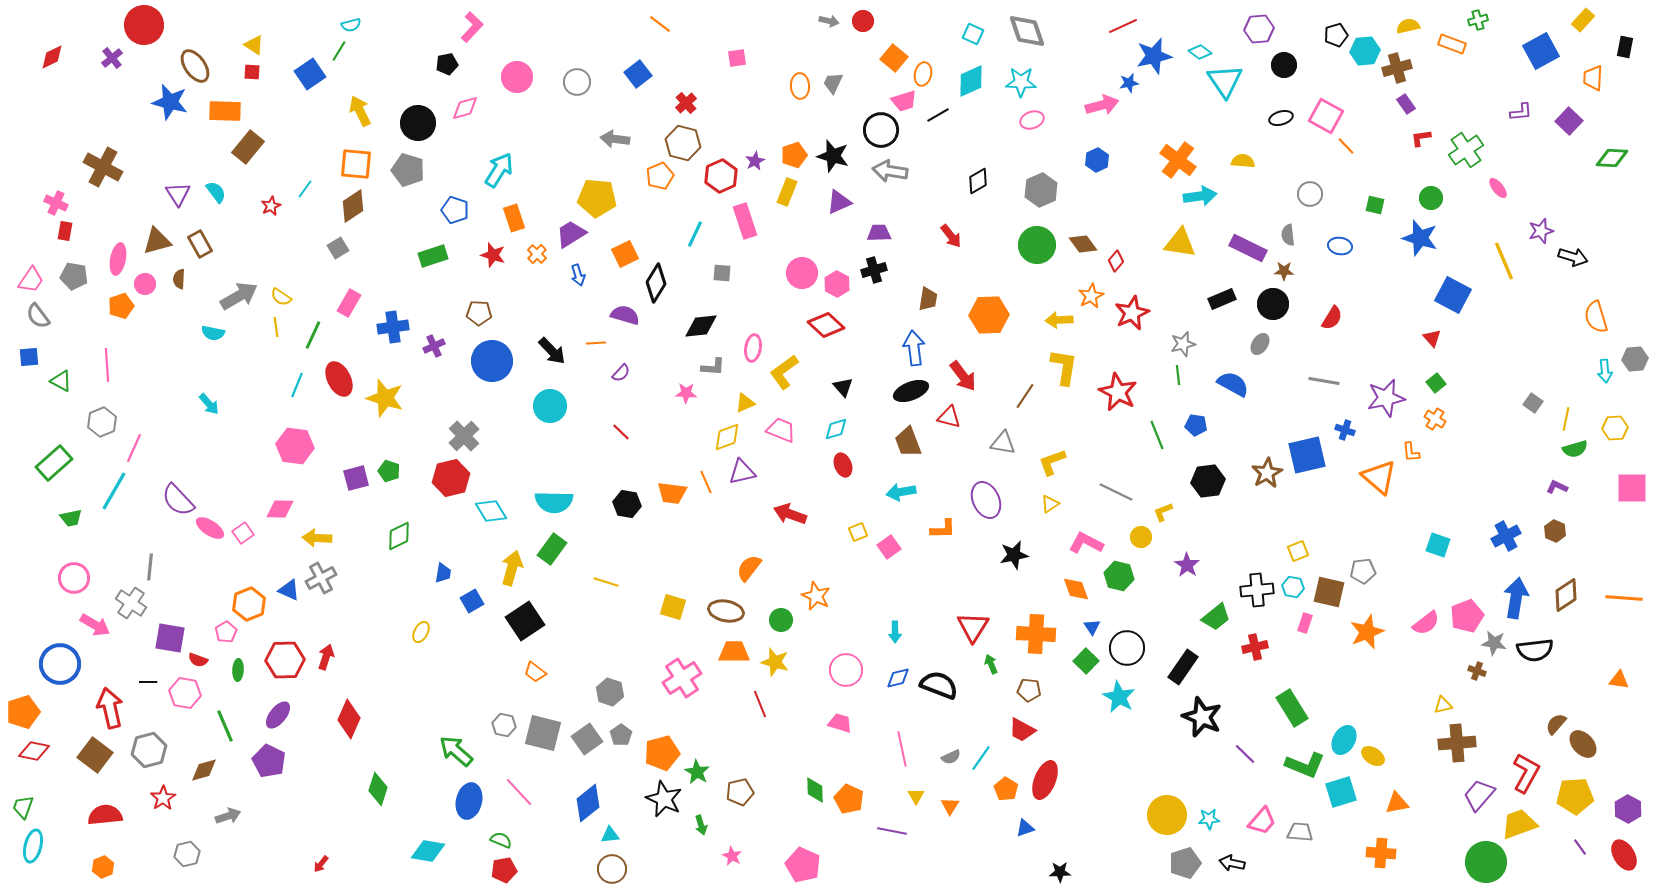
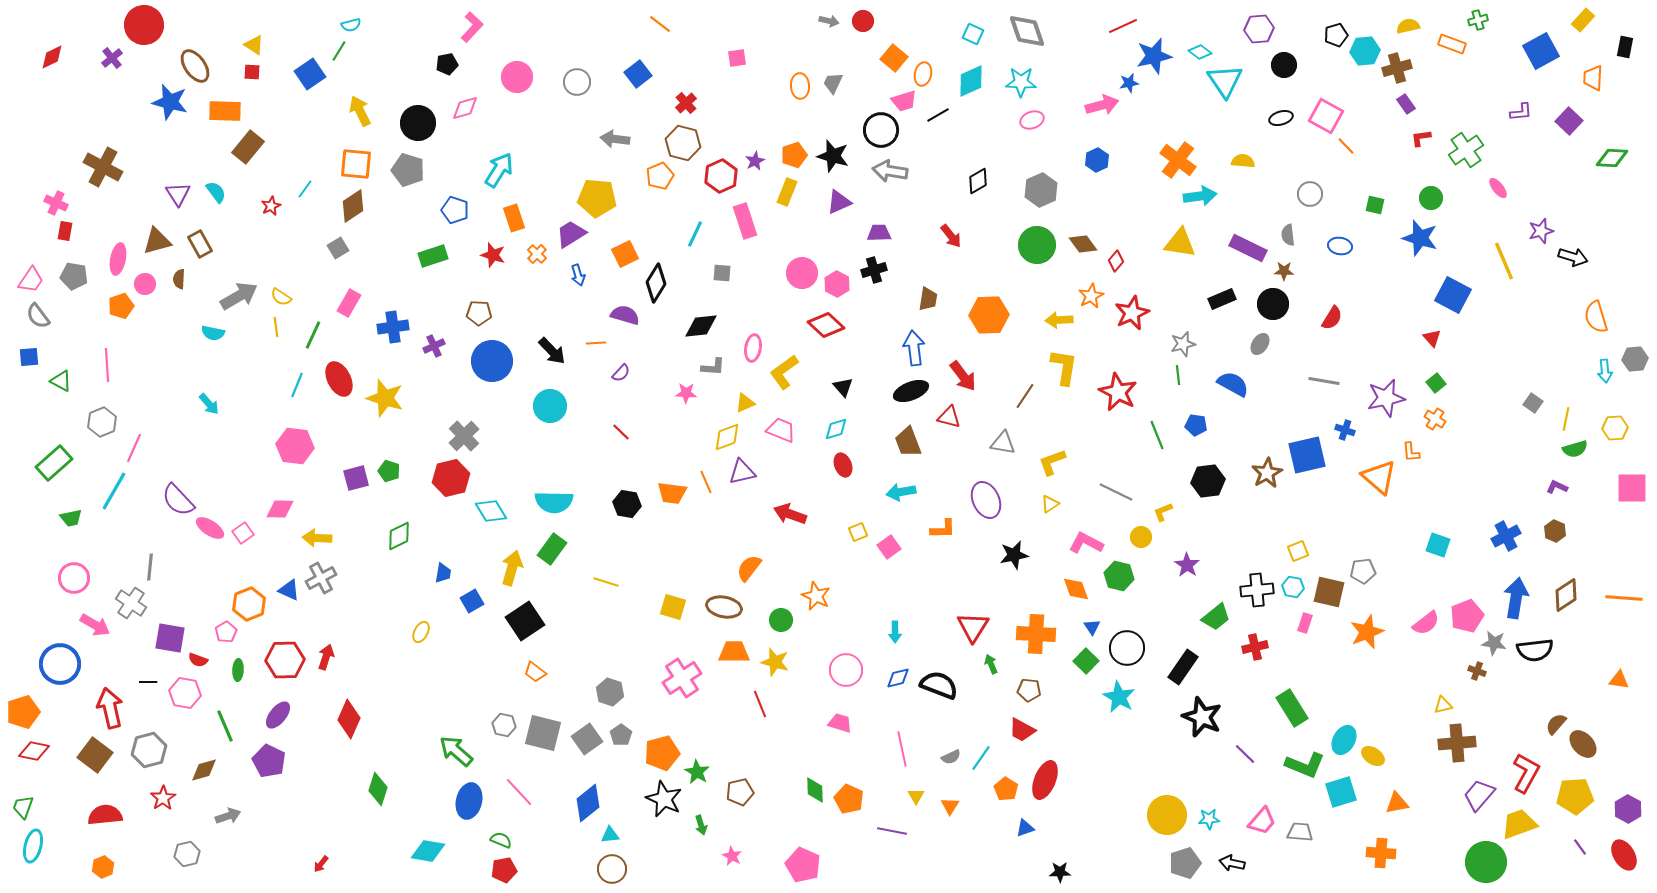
brown ellipse at (726, 611): moved 2 px left, 4 px up
